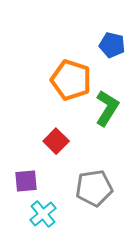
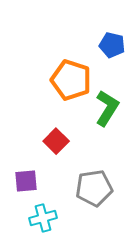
cyan cross: moved 4 px down; rotated 24 degrees clockwise
